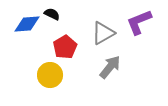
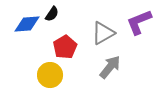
black semicircle: rotated 98 degrees clockwise
